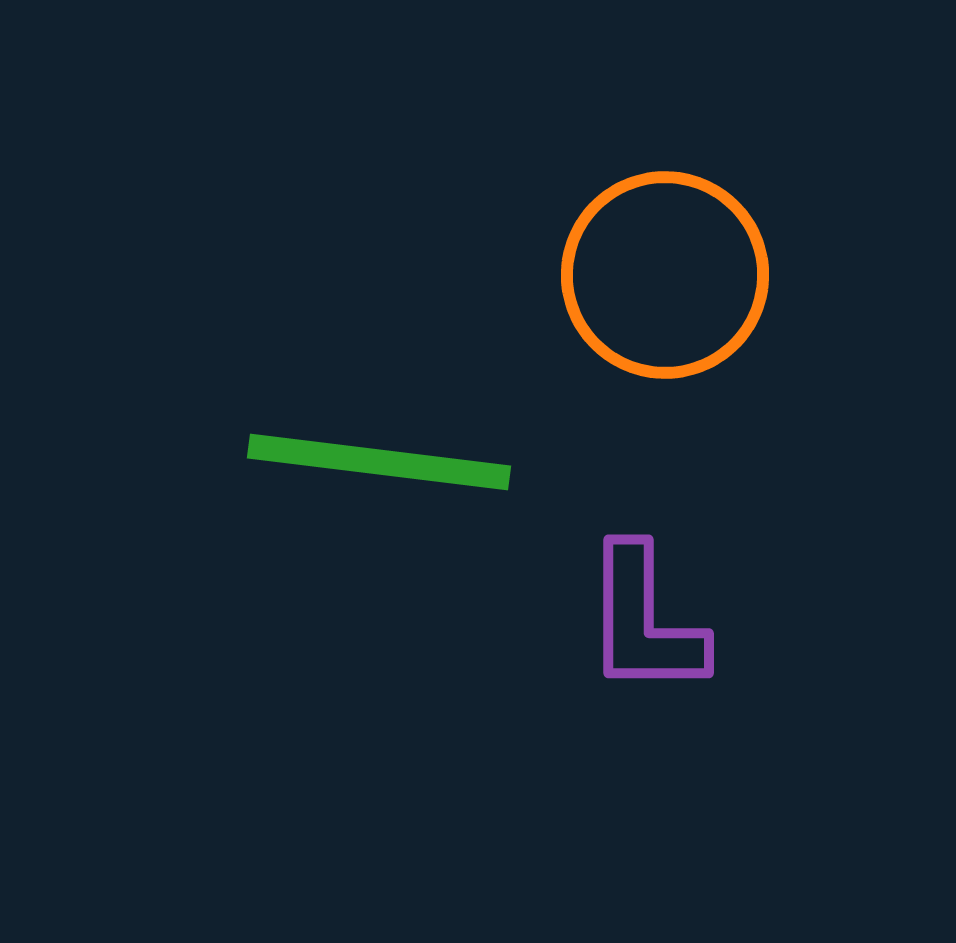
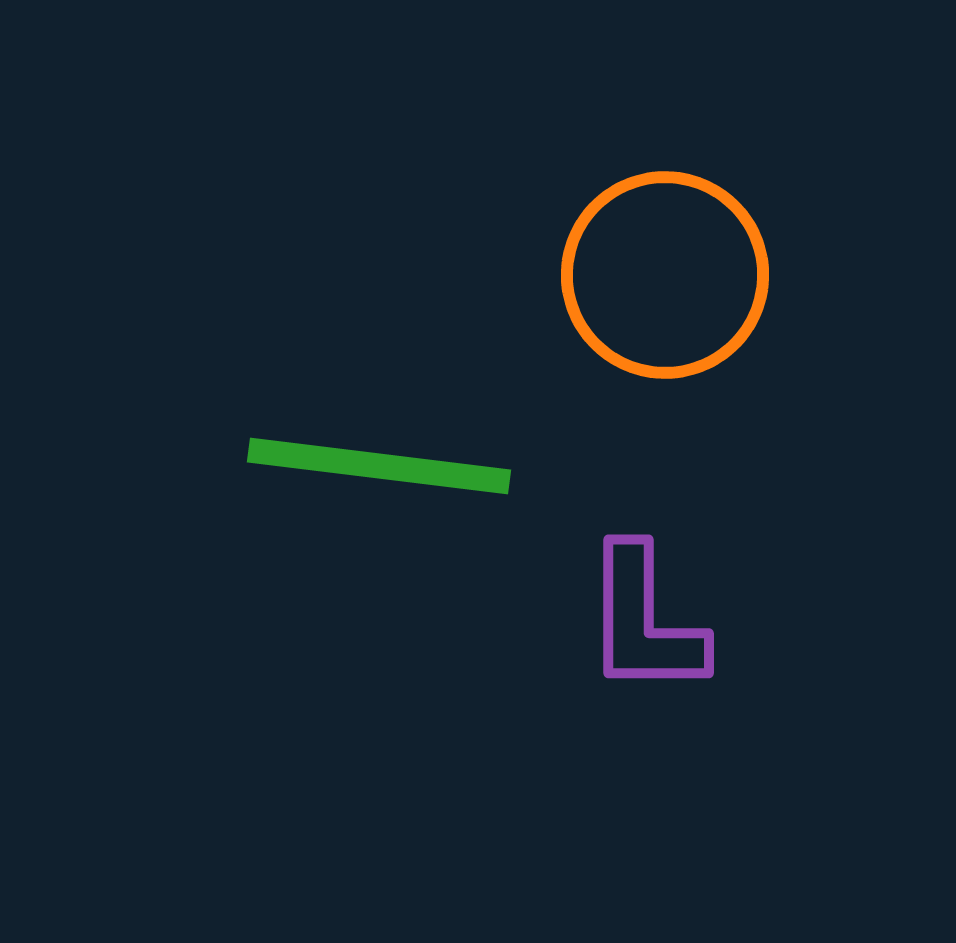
green line: moved 4 px down
